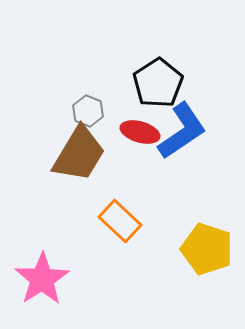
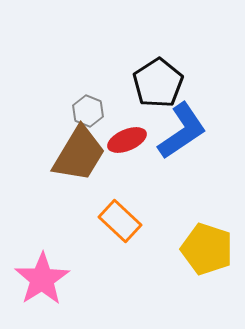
red ellipse: moved 13 px left, 8 px down; rotated 39 degrees counterclockwise
